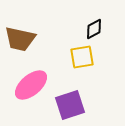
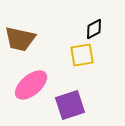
yellow square: moved 2 px up
